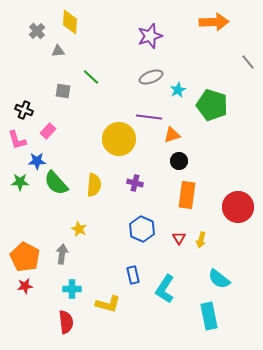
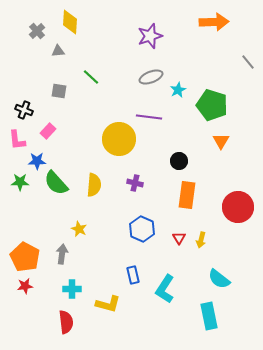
gray square: moved 4 px left
orange triangle: moved 49 px right, 6 px down; rotated 42 degrees counterclockwise
pink L-shape: rotated 10 degrees clockwise
